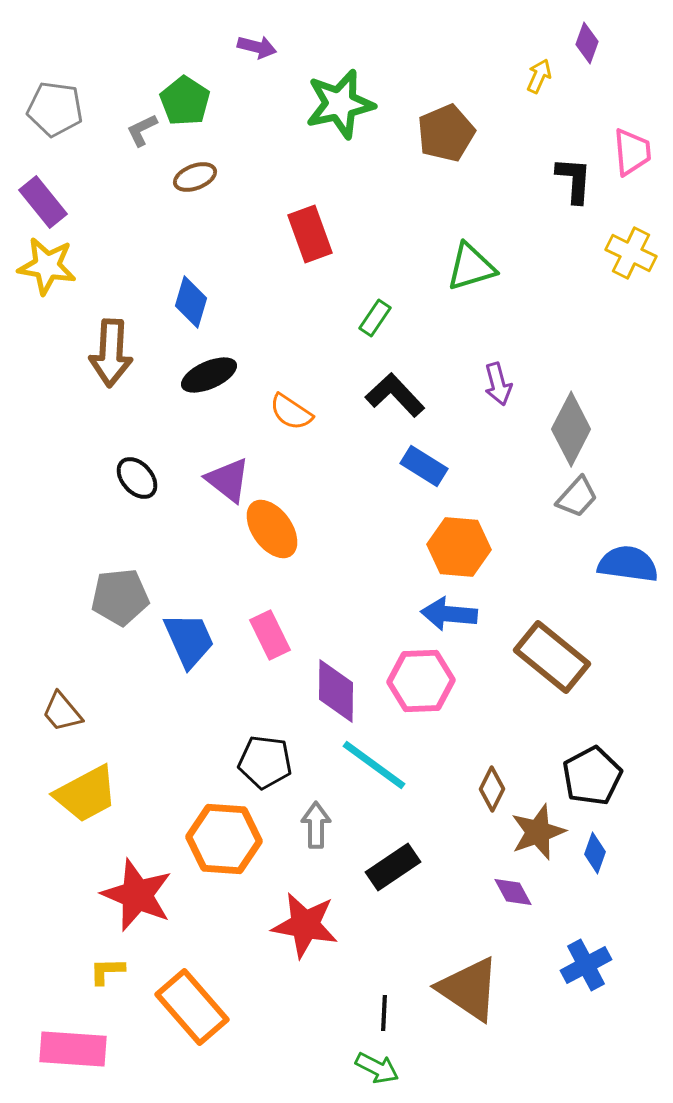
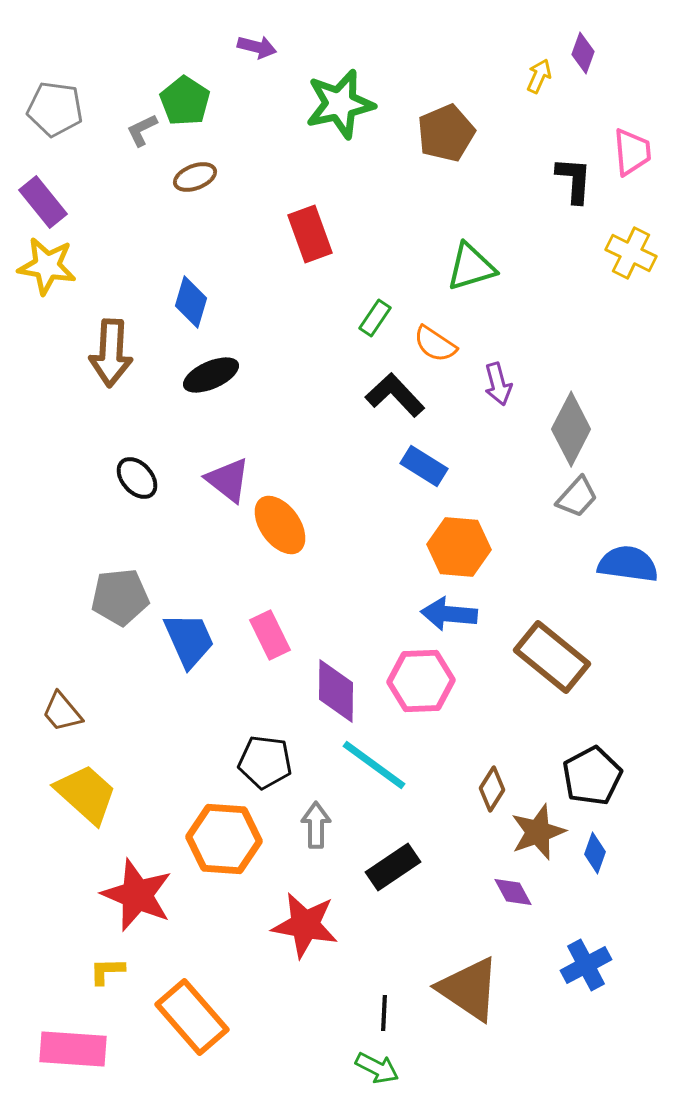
purple diamond at (587, 43): moved 4 px left, 10 px down
black ellipse at (209, 375): moved 2 px right
orange semicircle at (291, 412): moved 144 px right, 68 px up
orange ellipse at (272, 529): moved 8 px right, 4 px up
brown diamond at (492, 789): rotated 6 degrees clockwise
yellow trapezoid at (86, 794): rotated 110 degrees counterclockwise
orange rectangle at (192, 1007): moved 10 px down
